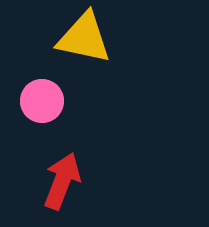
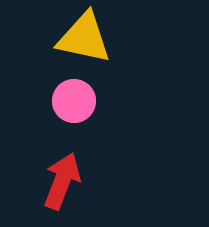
pink circle: moved 32 px right
